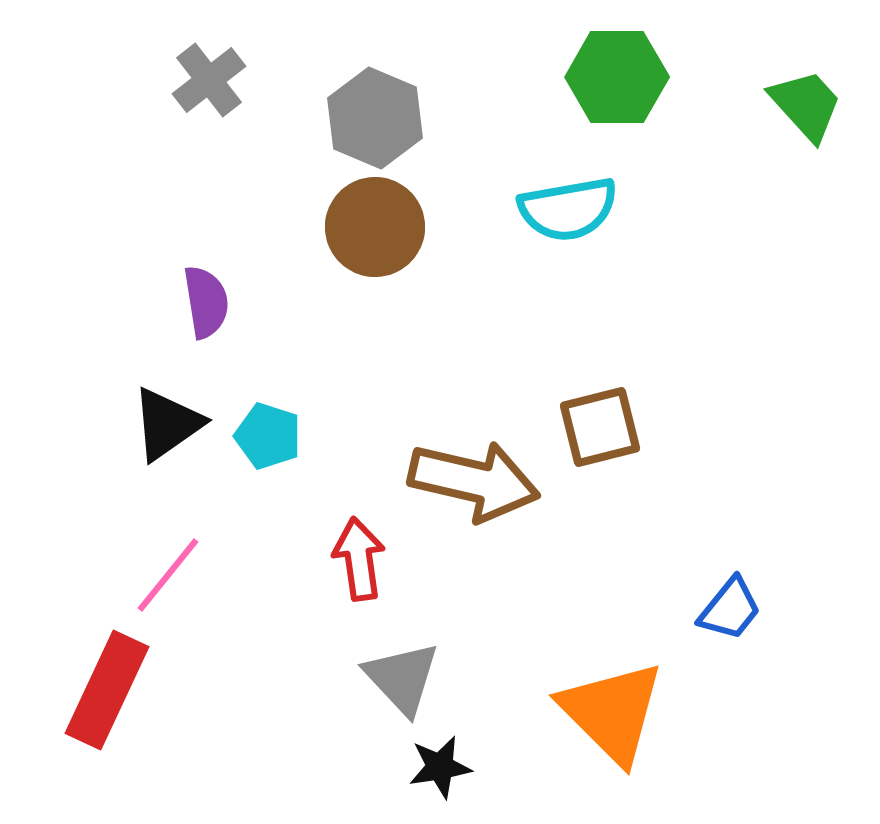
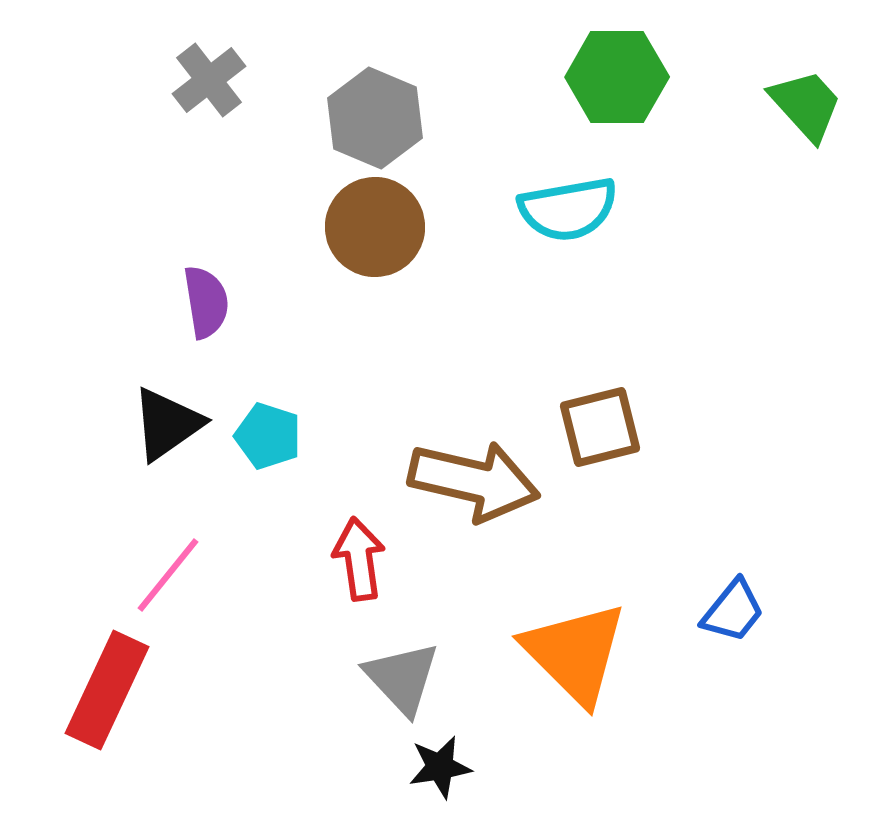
blue trapezoid: moved 3 px right, 2 px down
orange triangle: moved 37 px left, 59 px up
